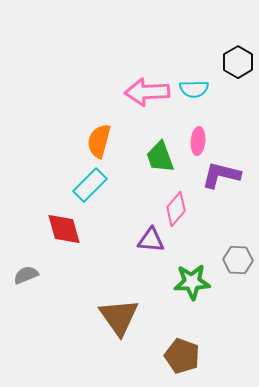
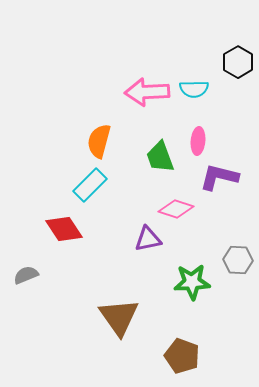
purple L-shape: moved 2 px left, 2 px down
pink diamond: rotated 68 degrees clockwise
red diamond: rotated 18 degrees counterclockwise
purple triangle: moved 3 px left, 1 px up; rotated 16 degrees counterclockwise
